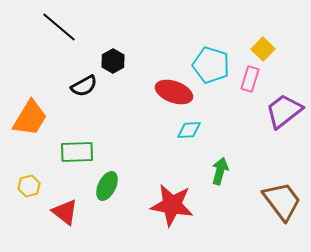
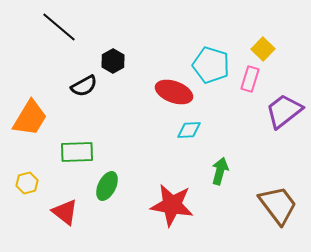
yellow hexagon: moved 2 px left, 3 px up
brown trapezoid: moved 4 px left, 4 px down
